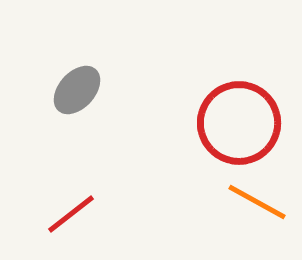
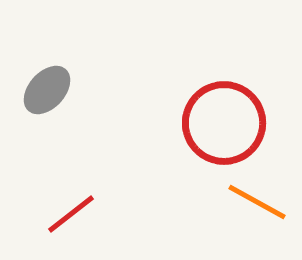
gray ellipse: moved 30 px left
red circle: moved 15 px left
